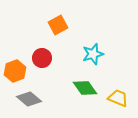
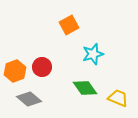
orange square: moved 11 px right
red circle: moved 9 px down
